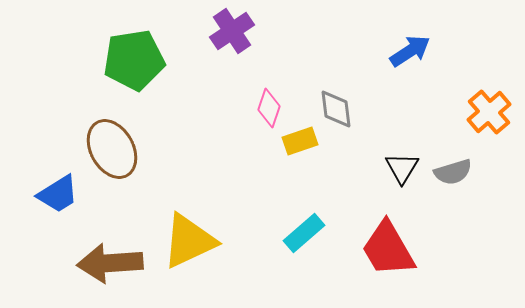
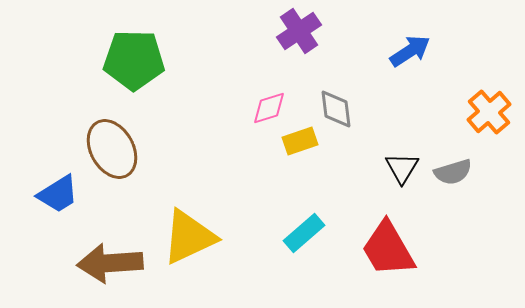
purple cross: moved 67 px right
green pentagon: rotated 10 degrees clockwise
pink diamond: rotated 54 degrees clockwise
yellow triangle: moved 4 px up
